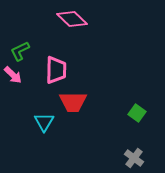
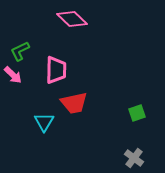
red trapezoid: moved 1 px right, 1 px down; rotated 12 degrees counterclockwise
green square: rotated 36 degrees clockwise
